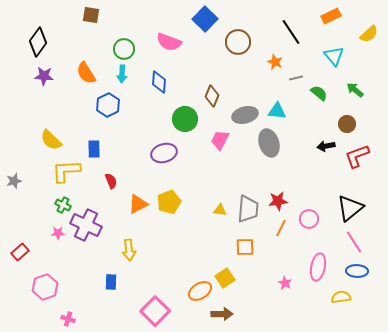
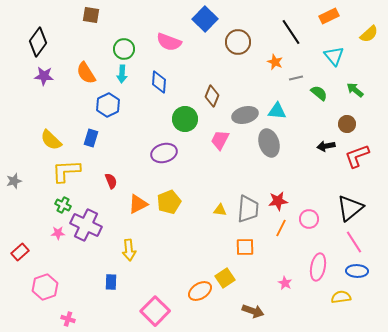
orange rectangle at (331, 16): moved 2 px left
blue rectangle at (94, 149): moved 3 px left, 11 px up; rotated 18 degrees clockwise
brown arrow at (222, 314): moved 31 px right, 3 px up; rotated 20 degrees clockwise
